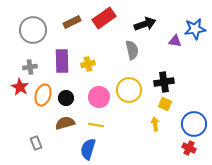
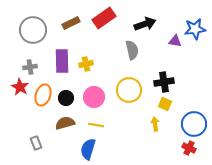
brown rectangle: moved 1 px left, 1 px down
yellow cross: moved 2 px left
pink circle: moved 5 px left
